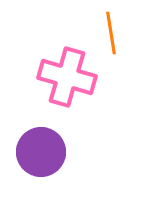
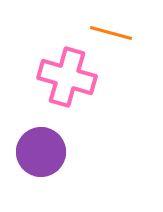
orange line: rotated 66 degrees counterclockwise
